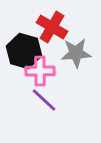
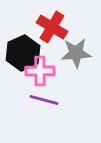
black hexagon: moved 1 px left, 2 px down; rotated 20 degrees clockwise
purple line: rotated 28 degrees counterclockwise
